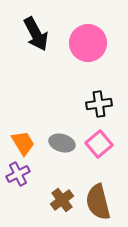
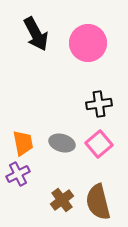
orange trapezoid: rotated 20 degrees clockwise
